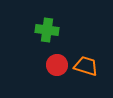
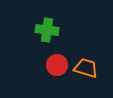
orange trapezoid: moved 2 px down
